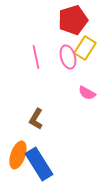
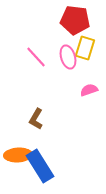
red pentagon: moved 2 px right; rotated 24 degrees clockwise
yellow rectangle: rotated 15 degrees counterclockwise
pink line: rotated 30 degrees counterclockwise
pink semicircle: moved 2 px right, 3 px up; rotated 132 degrees clockwise
orange ellipse: rotated 68 degrees clockwise
blue rectangle: moved 1 px right, 2 px down
